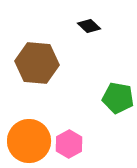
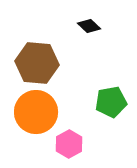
green pentagon: moved 7 px left, 4 px down; rotated 20 degrees counterclockwise
orange circle: moved 7 px right, 29 px up
